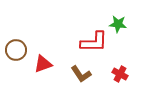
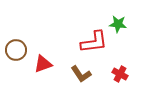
red L-shape: rotated 8 degrees counterclockwise
